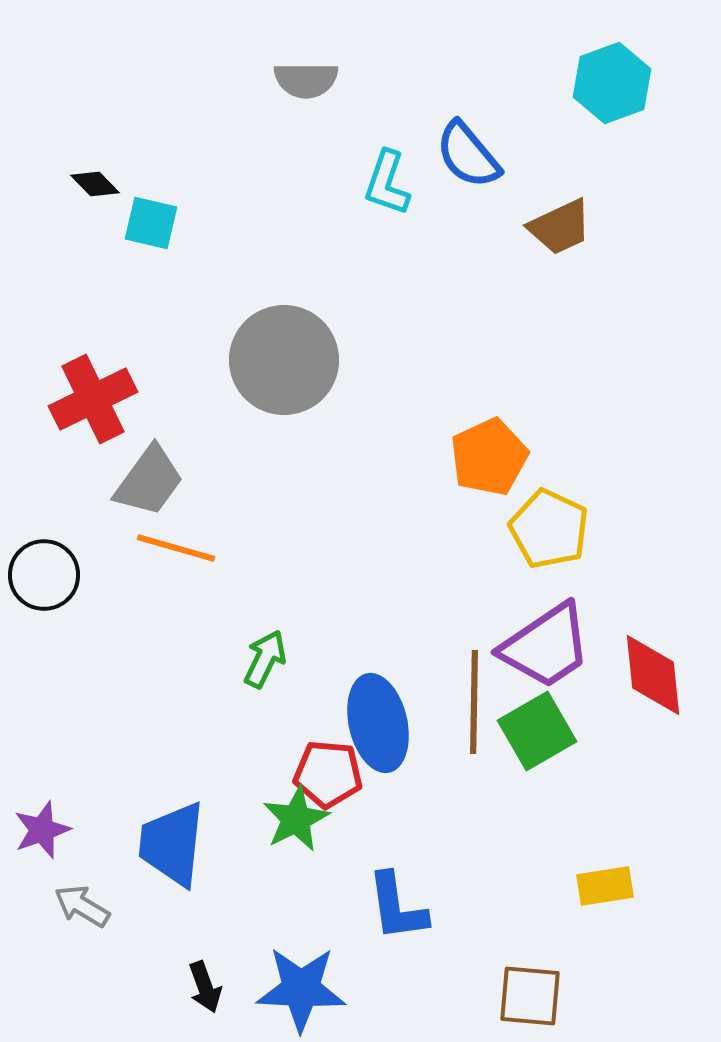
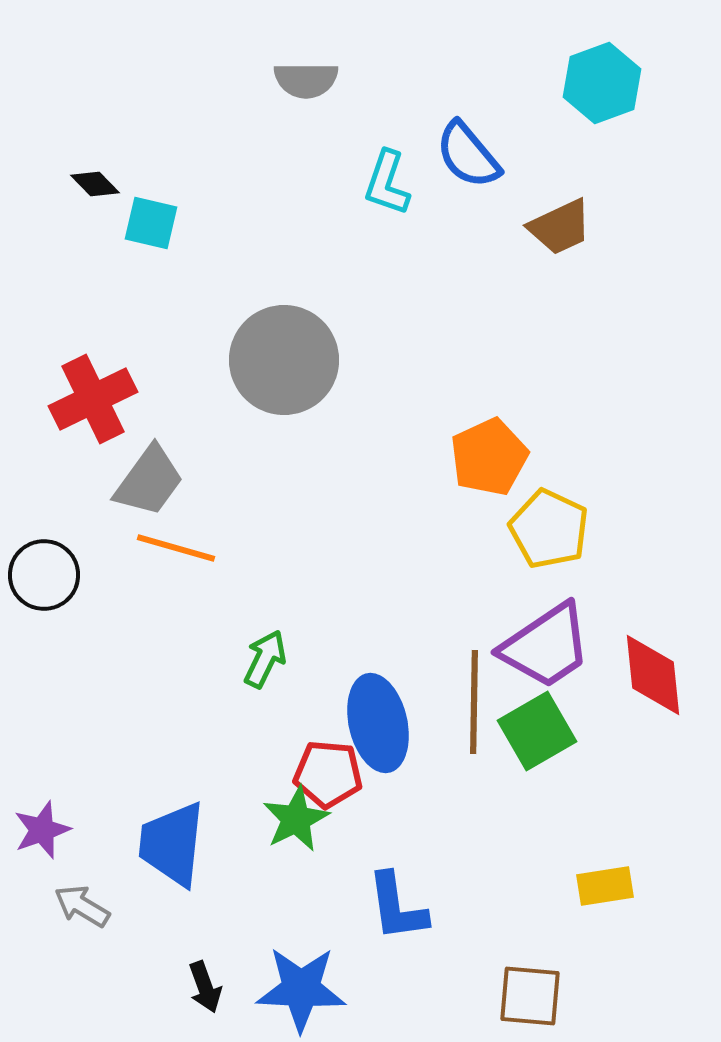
cyan hexagon: moved 10 px left
